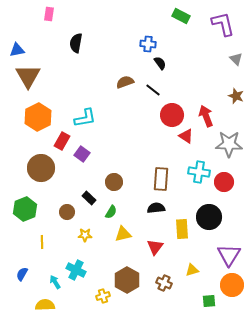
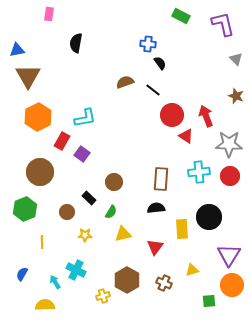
brown circle at (41, 168): moved 1 px left, 4 px down
cyan cross at (199, 172): rotated 15 degrees counterclockwise
red circle at (224, 182): moved 6 px right, 6 px up
